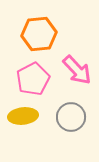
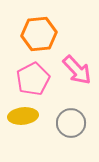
gray circle: moved 6 px down
